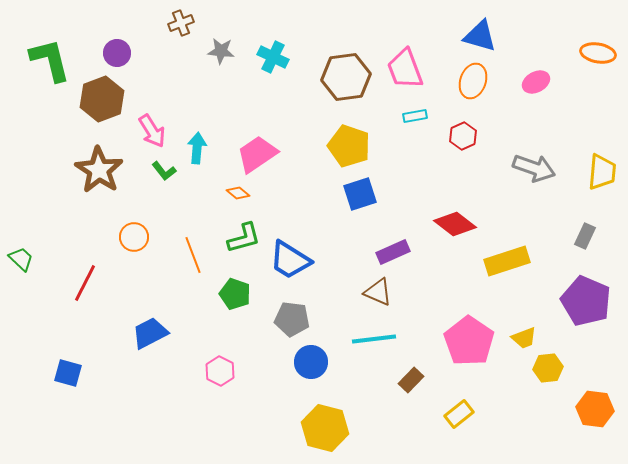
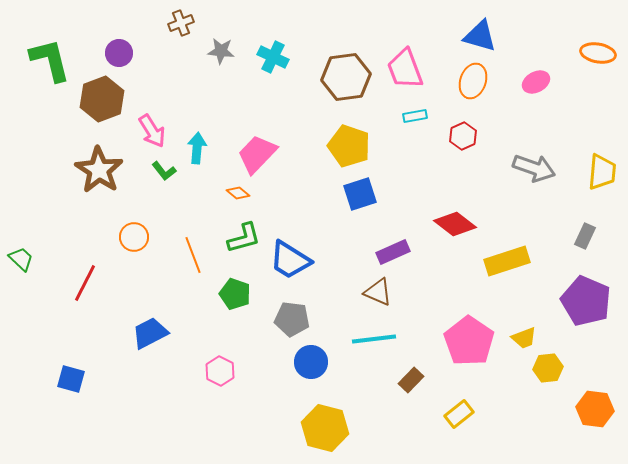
purple circle at (117, 53): moved 2 px right
pink trapezoid at (257, 154): rotated 12 degrees counterclockwise
blue square at (68, 373): moved 3 px right, 6 px down
